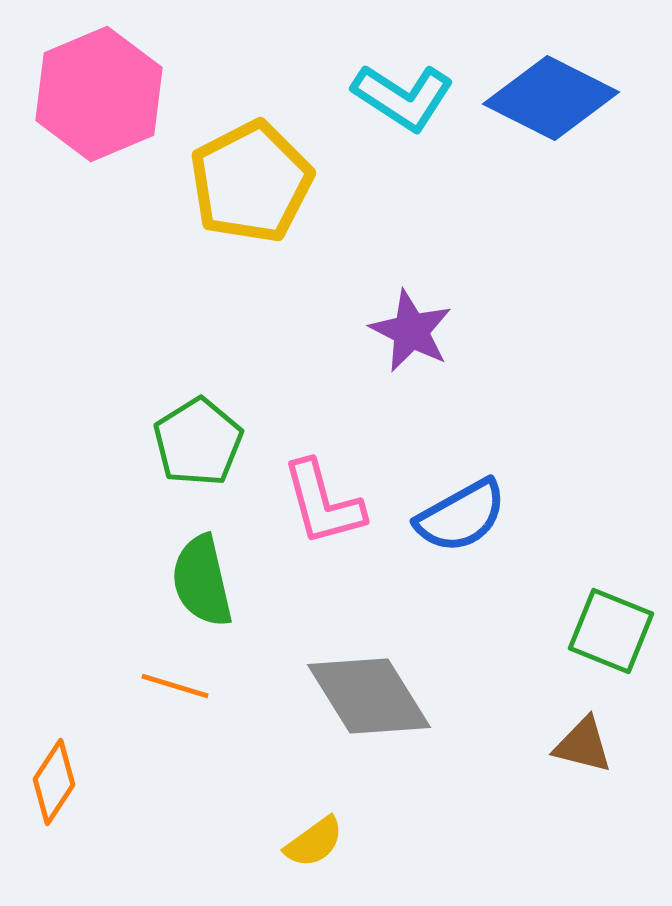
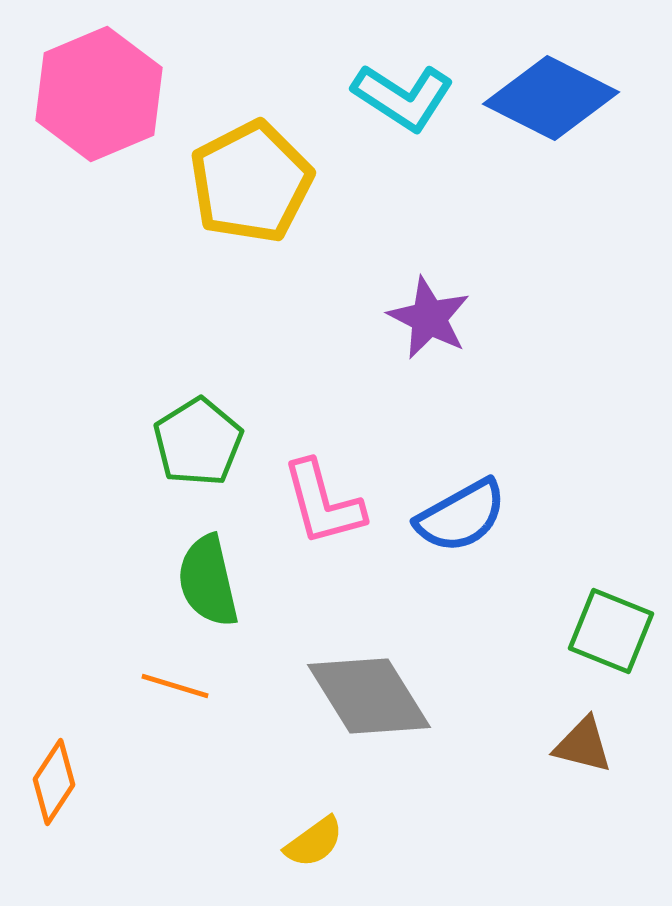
purple star: moved 18 px right, 13 px up
green semicircle: moved 6 px right
